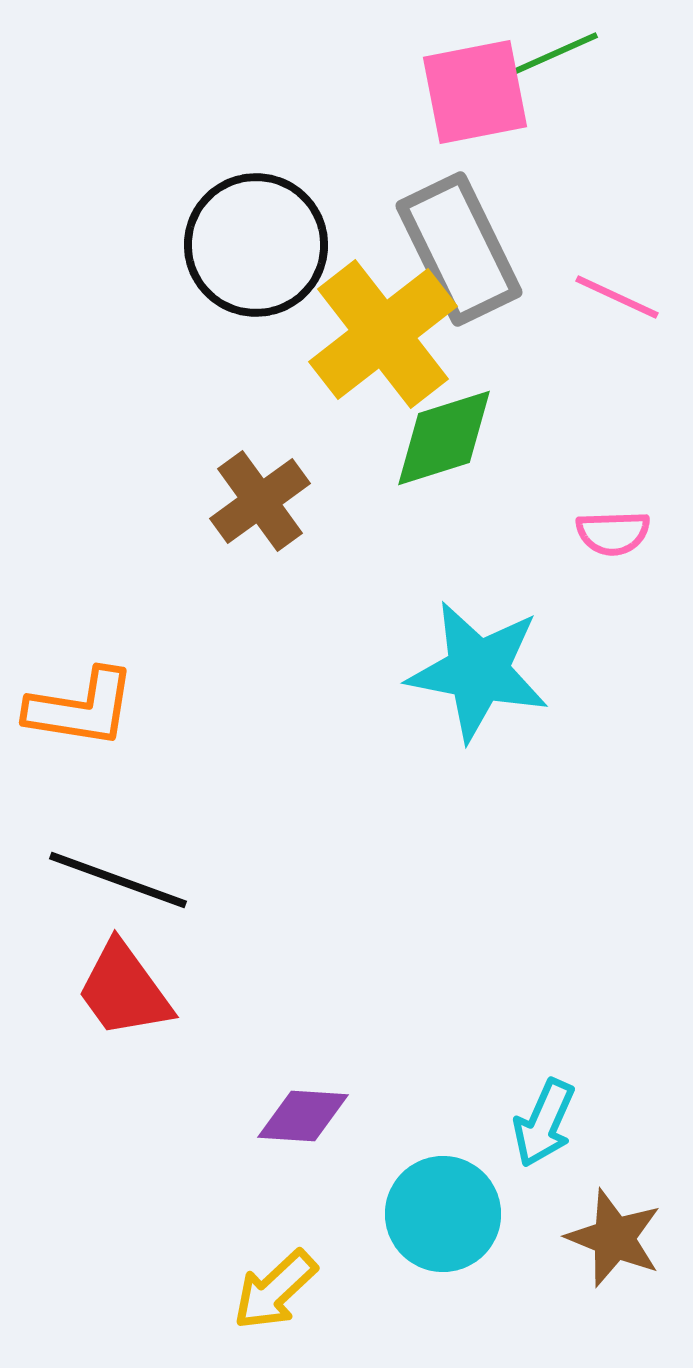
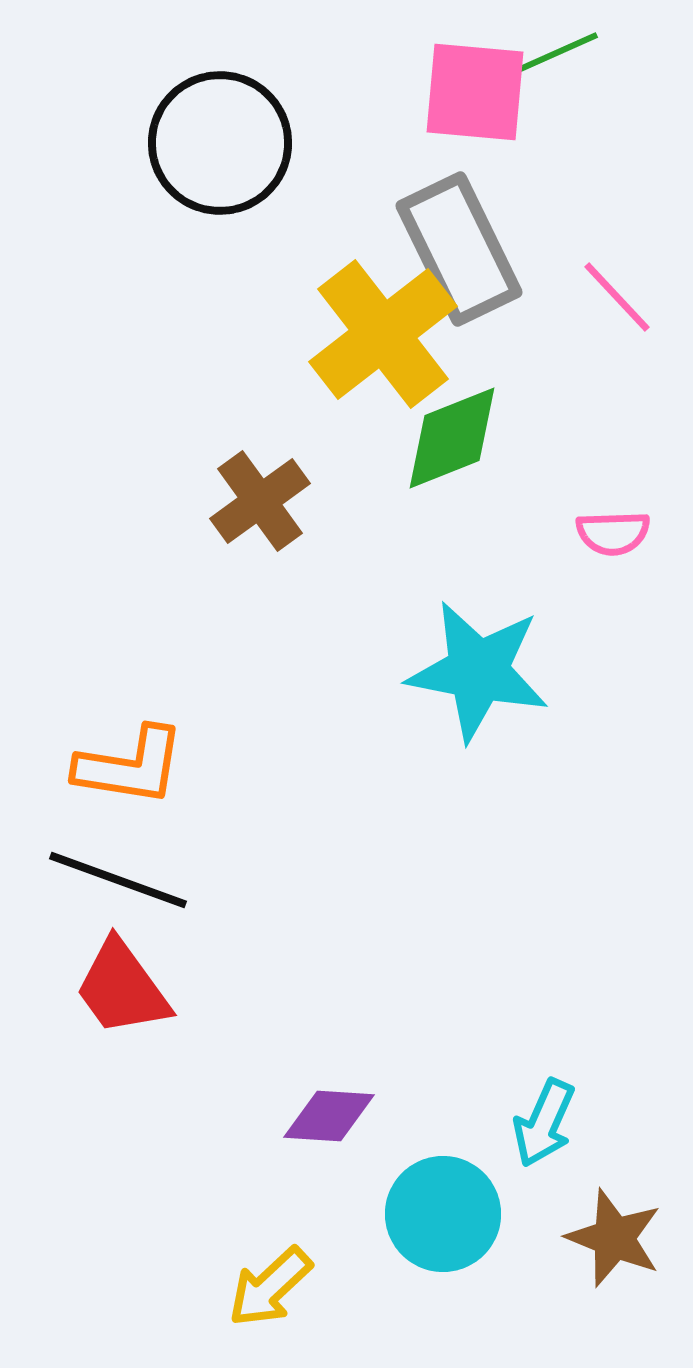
pink square: rotated 16 degrees clockwise
black circle: moved 36 px left, 102 px up
pink line: rotated 22 degrees clockwise
green diamond: moved 8 px right; rotated 4 degrees counterclockwise
orange L-shape: moved 49 px right, 58 px down
red trapezoid: moved 2 px left, 2 px up
purple diamond: moved 26 px right
yellow arrow: moved 5 px left, 3 px up
